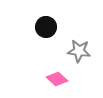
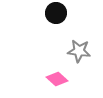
black circle: moved 10 px right, 14 px up
